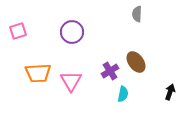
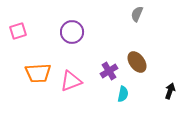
gray semicircle: rotated 21 degrees clockwise
brown ellipse: moved 1 px right
purple cross: moved 1 px left
pink triangle: rotated 40 degrees clockwise
black arrow: moved 1 px up
